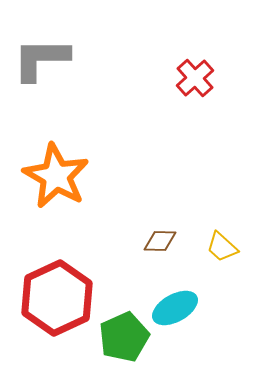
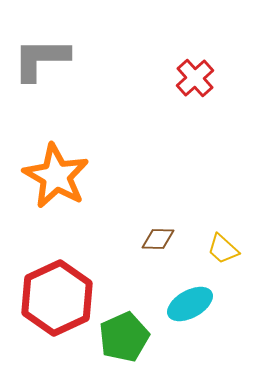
brown diamond: moved 2 px left, 2 px up
yellow trapezoid: moved 1 px right, 2 px down
cyan ellipse: moved 15 px right, 4 px up
